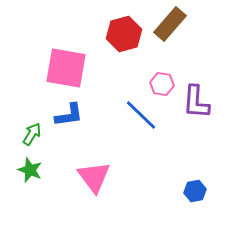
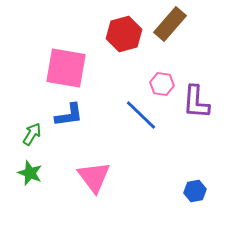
green star: moved 3 px down
